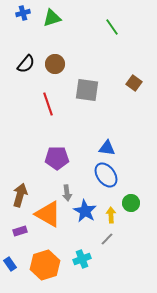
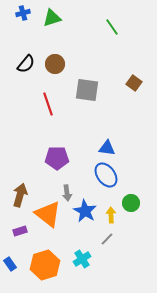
orange triangle: rotated 8 degrees clockwise
cyan cross: rotated 12 degrees counterclockwise
